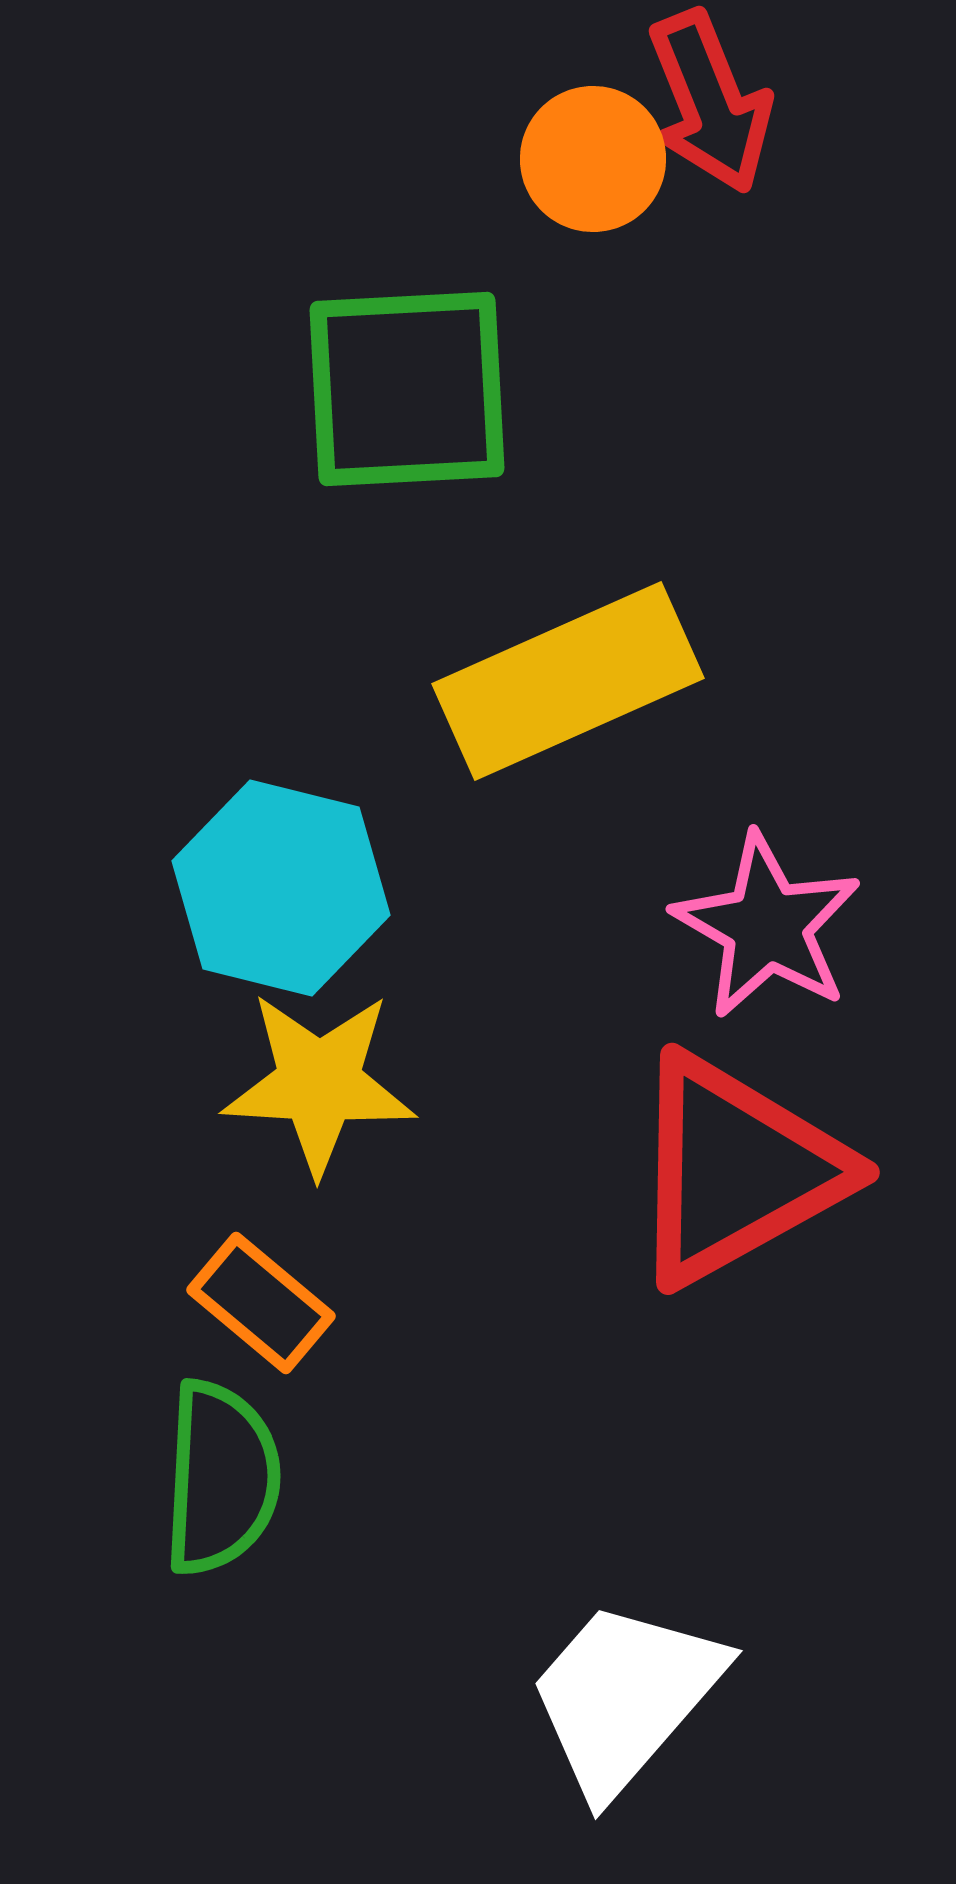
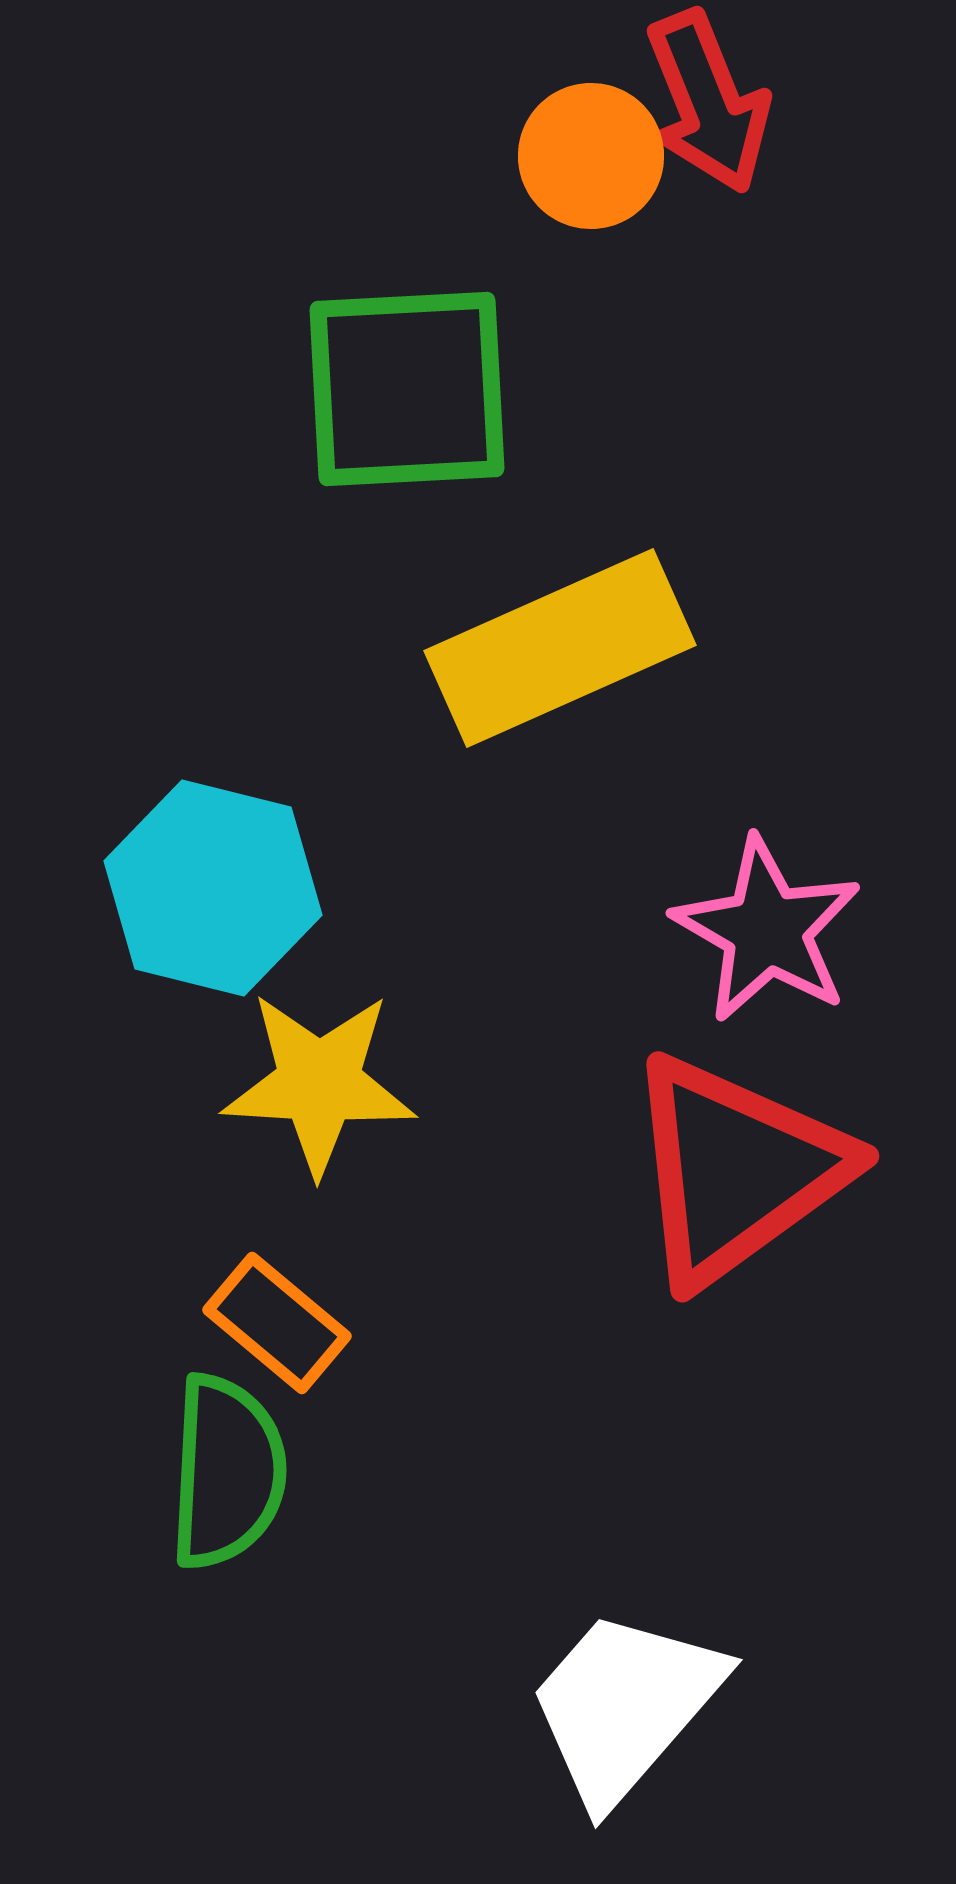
red arrow: moved 2 px left
orange circle: moved 2 px left, 3 px up
yellow rectangle: moved 8 px left, 33 px up
cyan hexagon: moved 68 px left
pink star: moved 4 px down
red triangle: rotated 7 degrees counterclockwise
orange rectangle: moved 16 px right, 20 px down
green semicircle: moved 6 px right, 6 px up
white trapezoid: moved 9 px down
